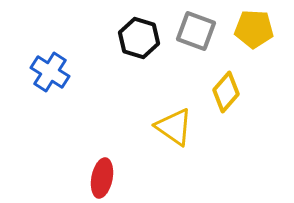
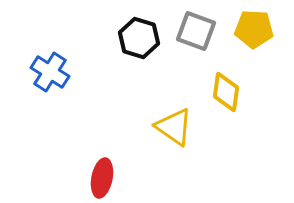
yellow diamond: rotated 33 degrees counterclockwise
